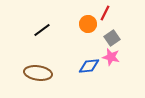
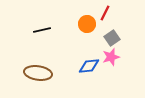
orange circle: moved 1 px left
black line: rotated 24 degrees clockwise
pink star: rotated 30 degrees counterclockwise
